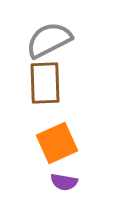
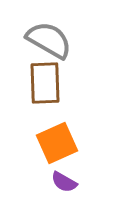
gray semicircle: rotated 57 degrees clockwise
purple semicircle: rotated 20 degrees clockwise
